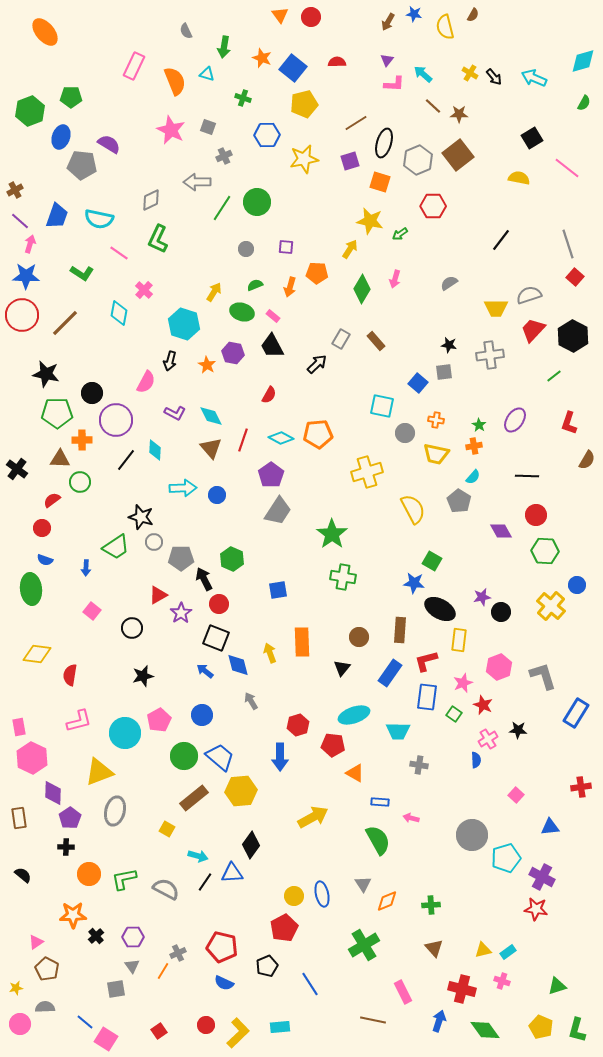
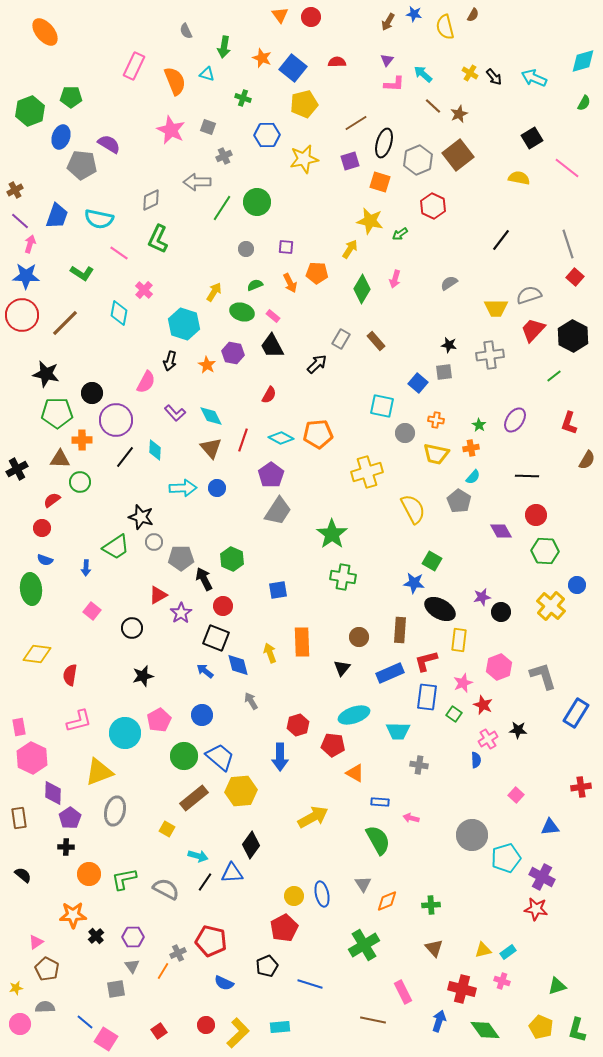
brown star at (459, 114): rotated 24 degrees counterclockwise
red hexagon at (433, 206): rotated 25 degrees clockwise
orange arrow at (290, 287): moved 4 px up; rotated 42 degrees counterclockwise
purple L-shape at (175, 413): rotated 20 degrees clockwise
orange cross at (474, 446): moved 3 px left, 2 px down
black line at (126, 460): moved 1 px left, 3 px up
black cross at (17, 469): rotated 25 degrees clockwise
blue circle at (217, 495): moved 7 px up
red circle at (219, 604): moved 4 px right, 2 px down
blue rectangle at (390, 673): rotated 32 degrees clockwise
red pentagon at (222, 947): moved 11 px left, 6 px up
blue line at (310, 984): rotated 40 degrees counterclockwise
